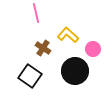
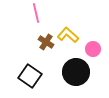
brown cross: moved 3 px right, 6 px up
black circle: moved 1 px right, 1 px down
